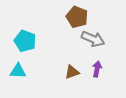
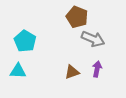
cyan pentagon: rotated 10 degrees clockwise
